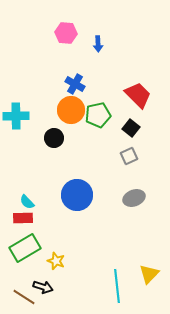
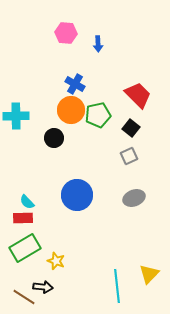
black arrow: rotated 12 degrees counterclockwise
